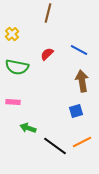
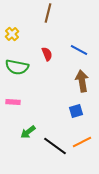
red semicircle: rotated 112 degrees clockwise
green arrow: moved 4 px down; rotated 56 degrees counterclockwise
